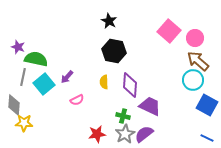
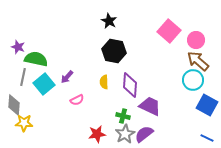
pink circle: moved 1 px right, 2 px down
